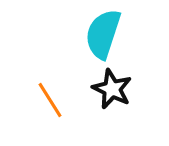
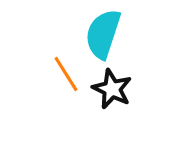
orange line: moved 16 px right, 26 px up
